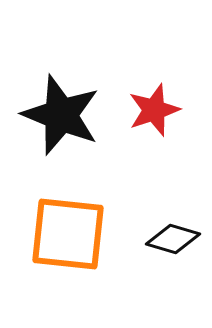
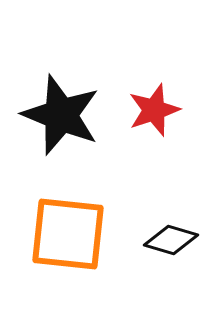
black diamond: moved 2 px left, 1 px down
